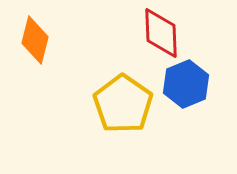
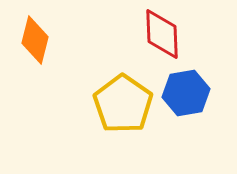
red diamond: moved 1 px right, 1 px down
blue hexagon: moved 9 px down; rotated 12 degrees clockwise
